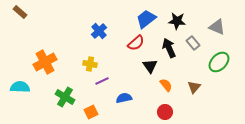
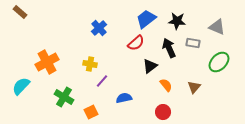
blue cross: moved 3 px up
gray rectangle: rotated 40 degrees counterclockwise
orange cross: moved 2 px right
black triangle: rotated 28 degrees clockwise
purple line: rotated 24 degrees counterclockwise
cyan semicircle: moved 1 px right, 1 px up; rotated 48 degrees counterclockwise
green cross: moved 1 px left
red circle: moved 2 px left
